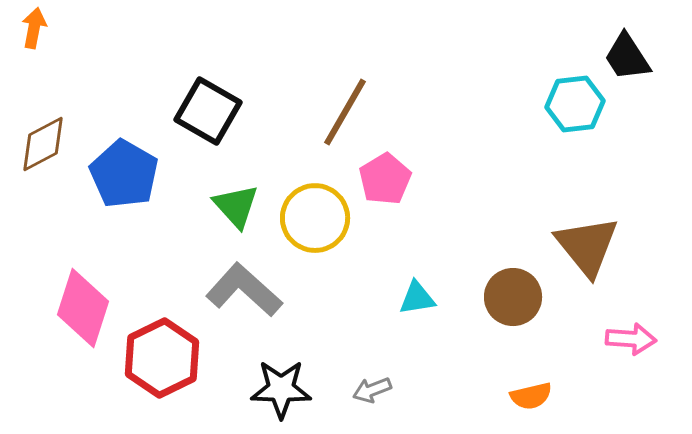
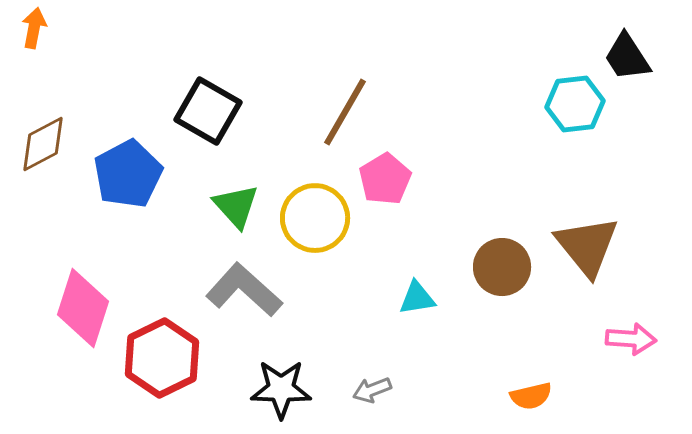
blue pentagon: moved 4 px right; rotated 14 degrees clockwise
brown circle: moved 11 px left, 30 px up
